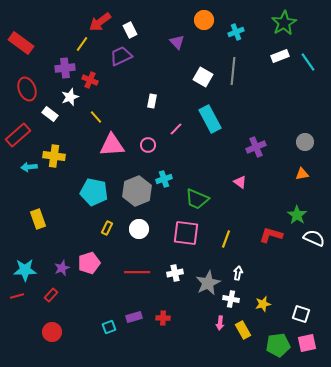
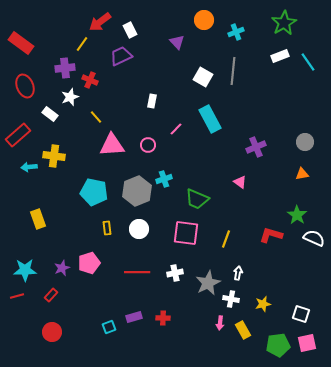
red ellipse at (27, 89): moved 2 px left, 3 px up
yellow rectangle at (107, 228): rotated 32 degrees counterclockwise
